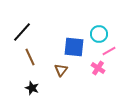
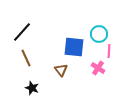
pink line: rotated 56 degrees counterclockwise
brown line: moved 4 px left, 1 px down
brown triangle: rotated 16 degrees counterclockwise
